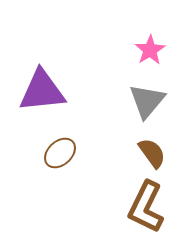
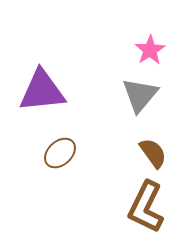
gray triangle: moved 7 px left, 6 px up
brown semicircle: moved 1 px right
